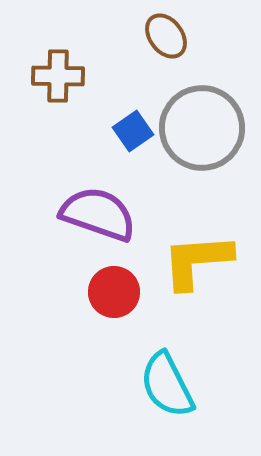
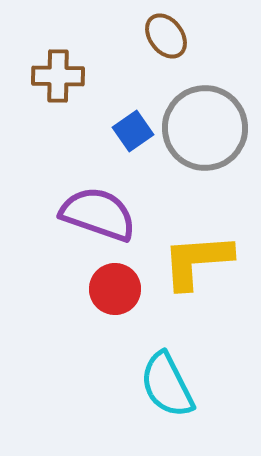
gray circle: moved 3 px right
red circle: moved 1 px right, 3 px up
